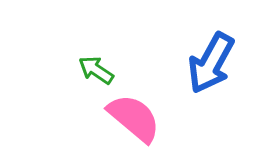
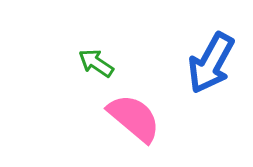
green arrow: moved 7 px up
